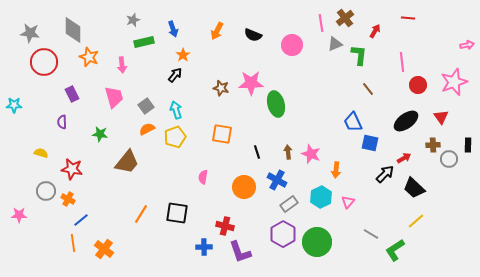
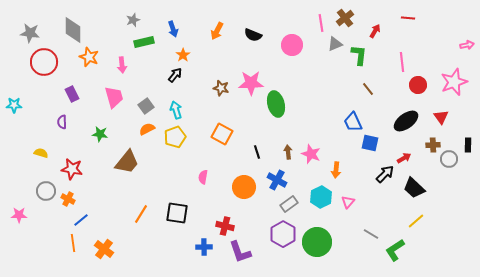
orange square at (222, 134): rotated 20 degrees clockwise
